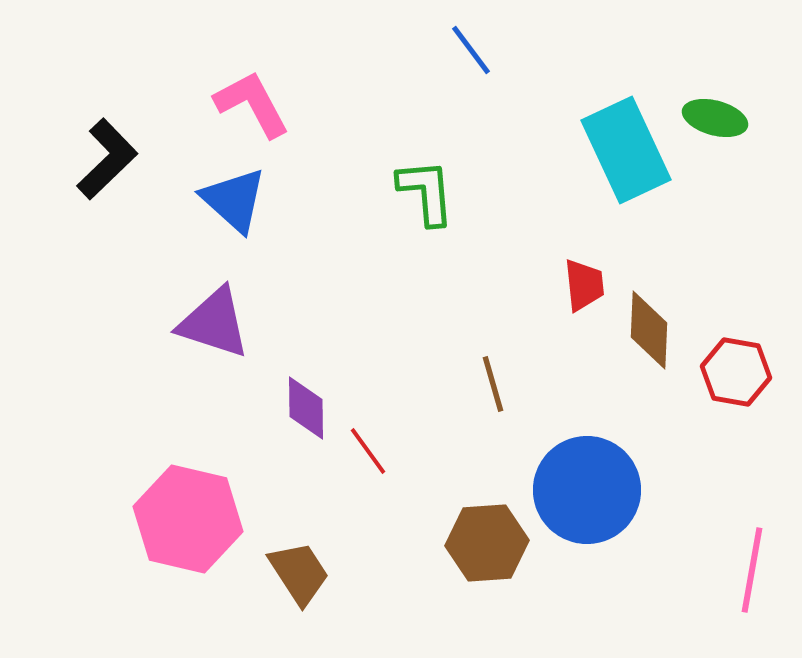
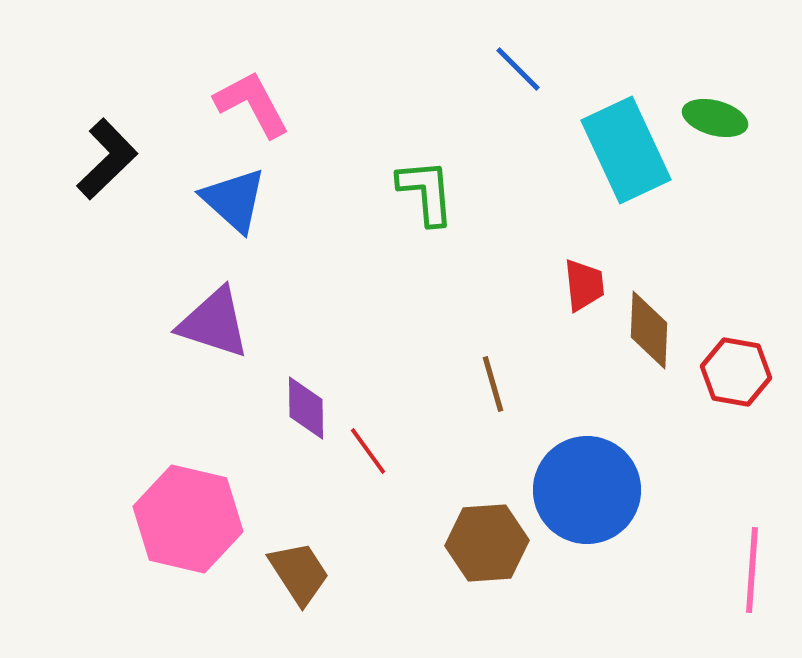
blue line: moved 47 px right, 19 px down; rotated 8 degrees counterclockwise
pink line: rotated 6 degrees counterclockwise
